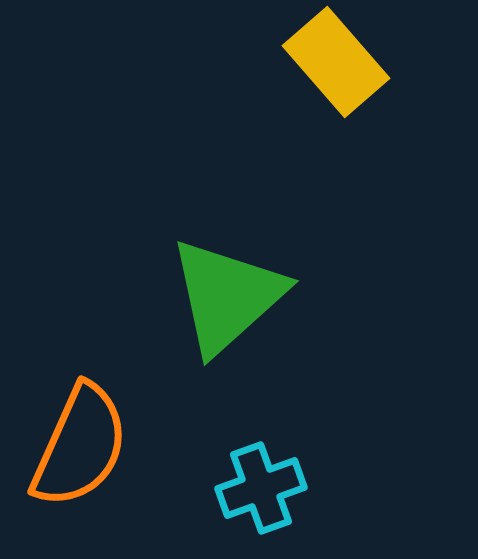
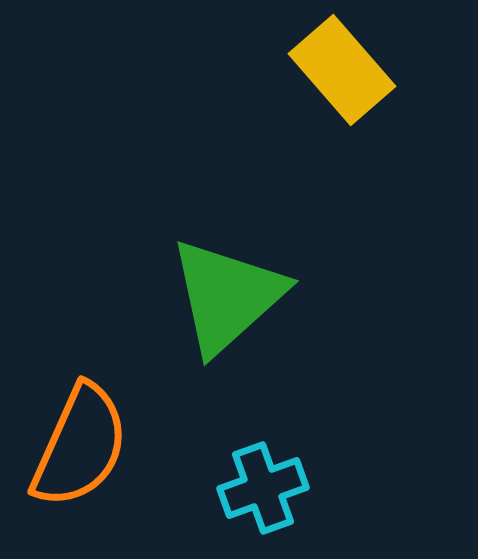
yellow rectangle: moved 6 px right, 8 px down
cyan cross: moved 2 px right
